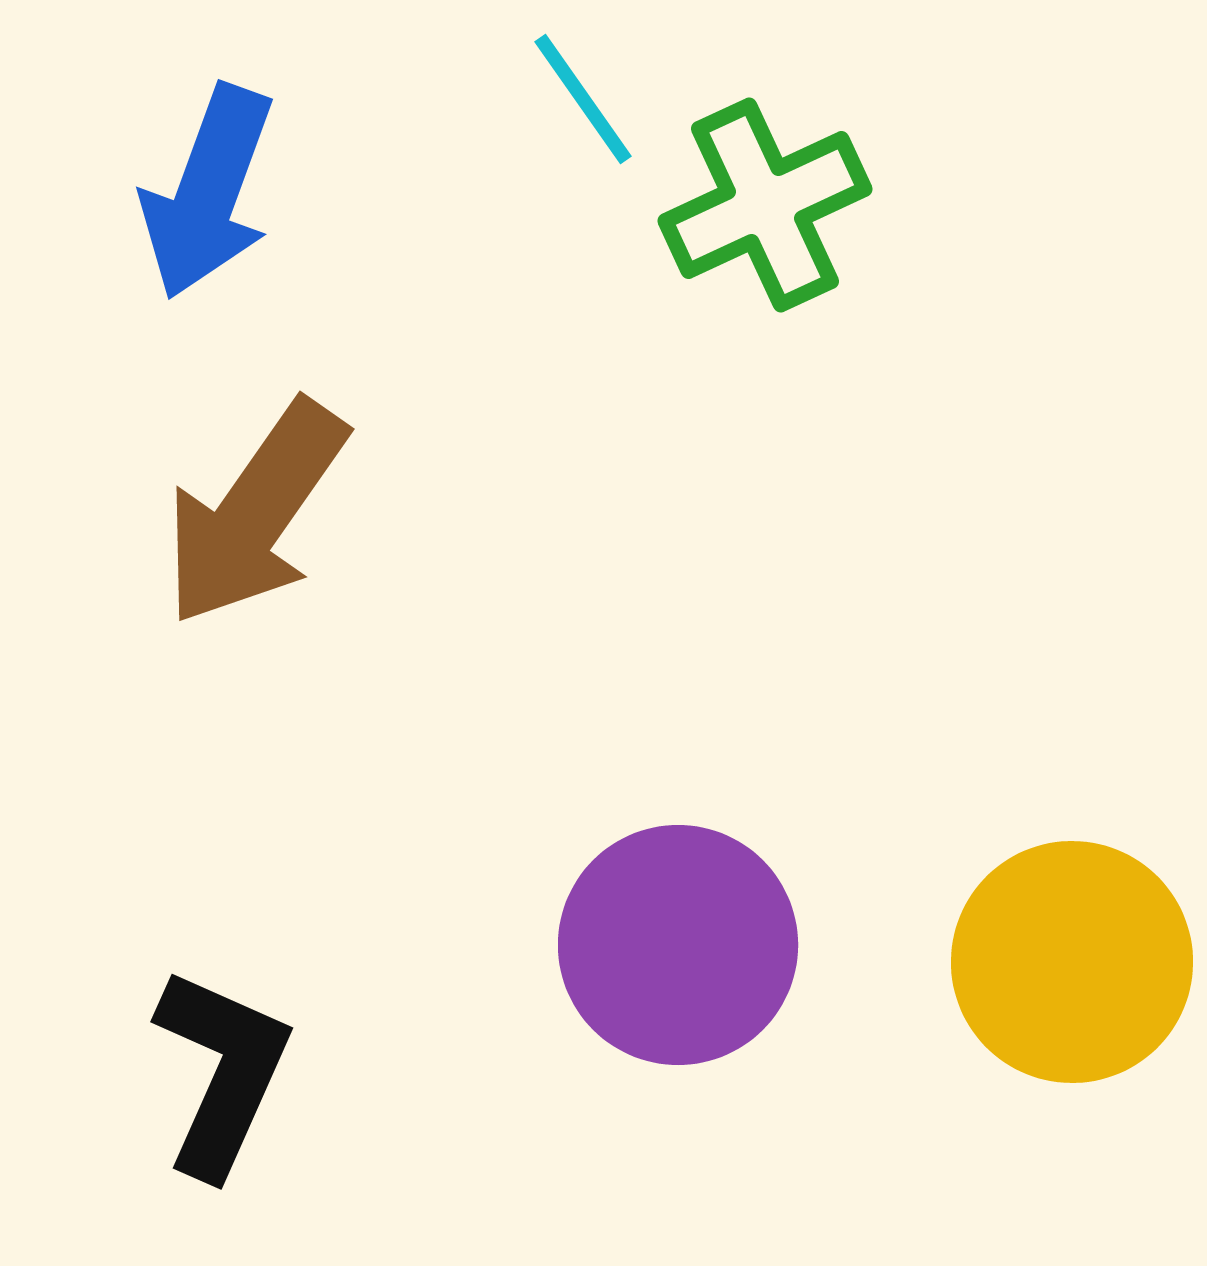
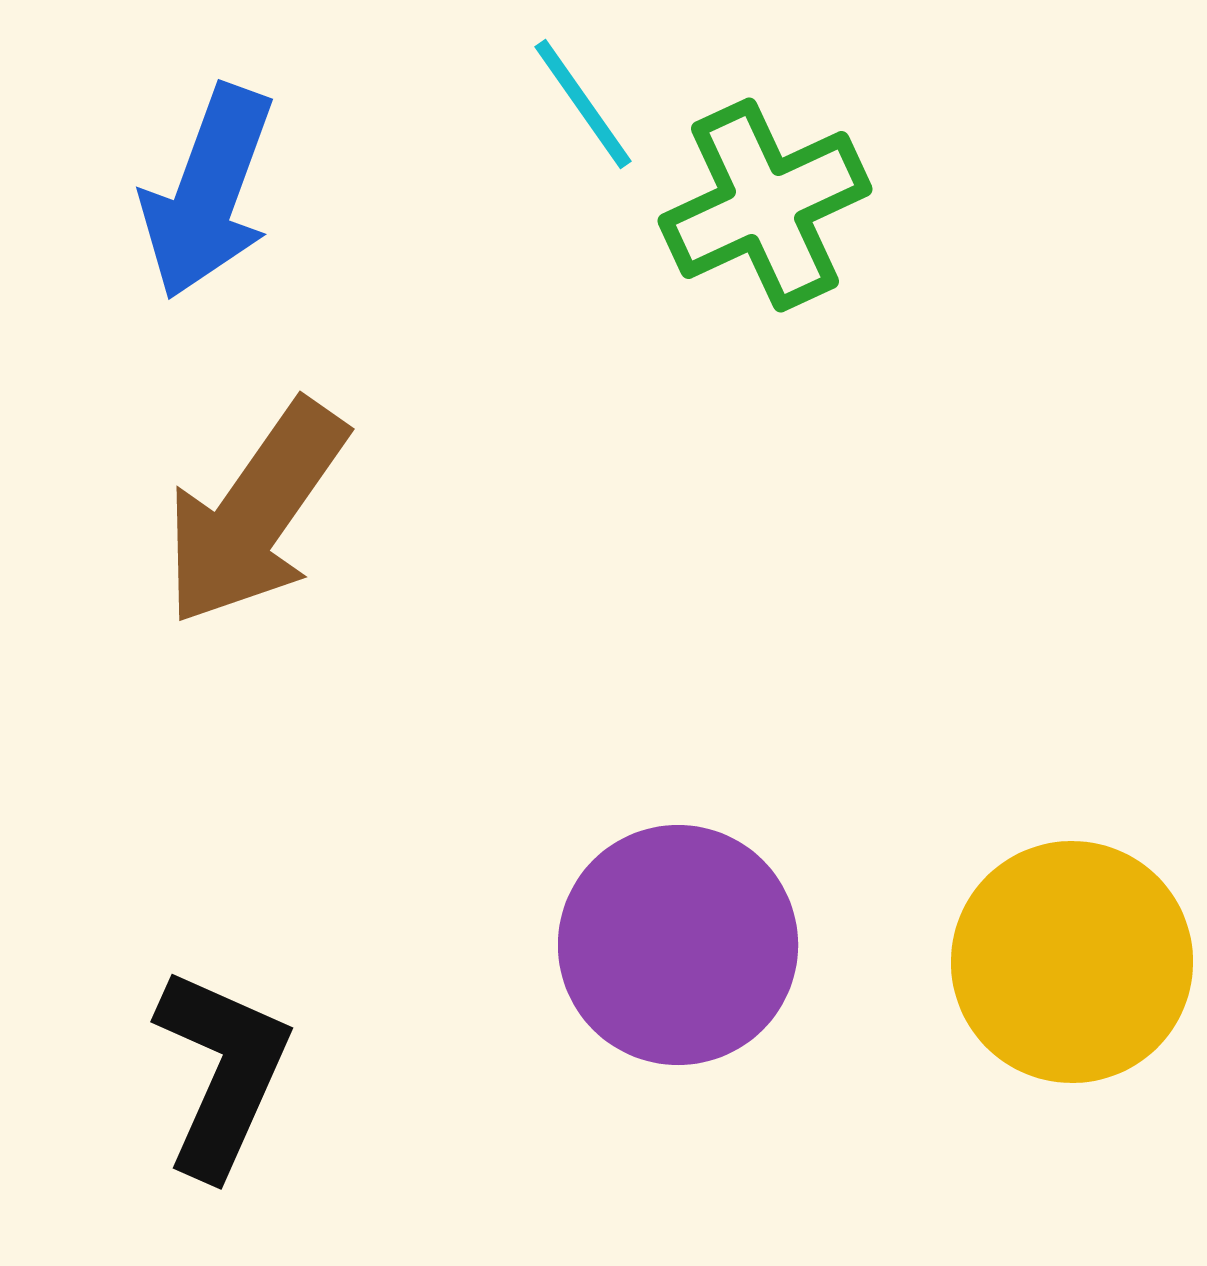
cyan line: moved 5 px down
